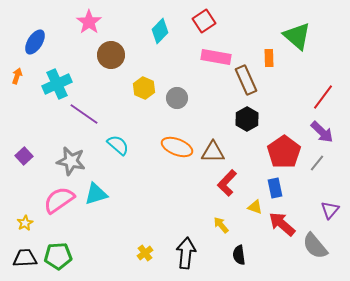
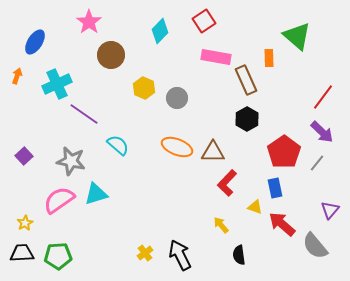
black arrow: moved 6 px left, 2 px down; rotated 32 degrees counterclockwise
black trapezoid: moved 3 px left, 5 px up
